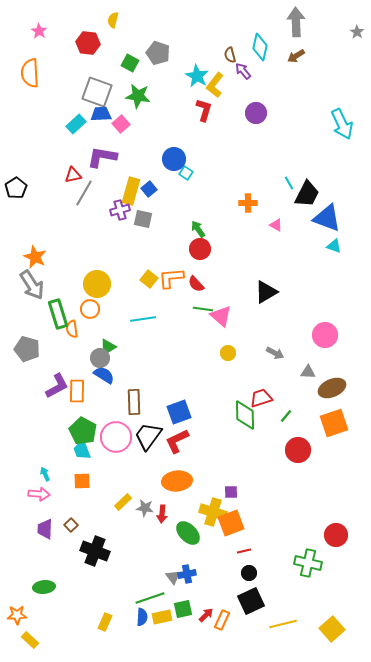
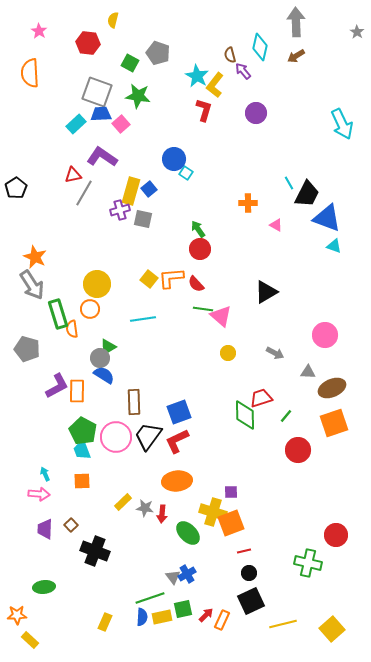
purple L-shape at (102, 157): rotated 24 degrees clockwise
blue cross at (187, 574): rotated 18 degrees counterclockwise
